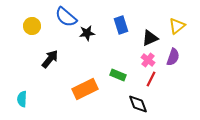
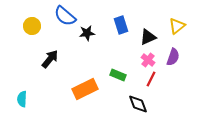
blue semicircle: moved 1 px left, 1 px up
black triangle: moved 2 px left, 1 px up
